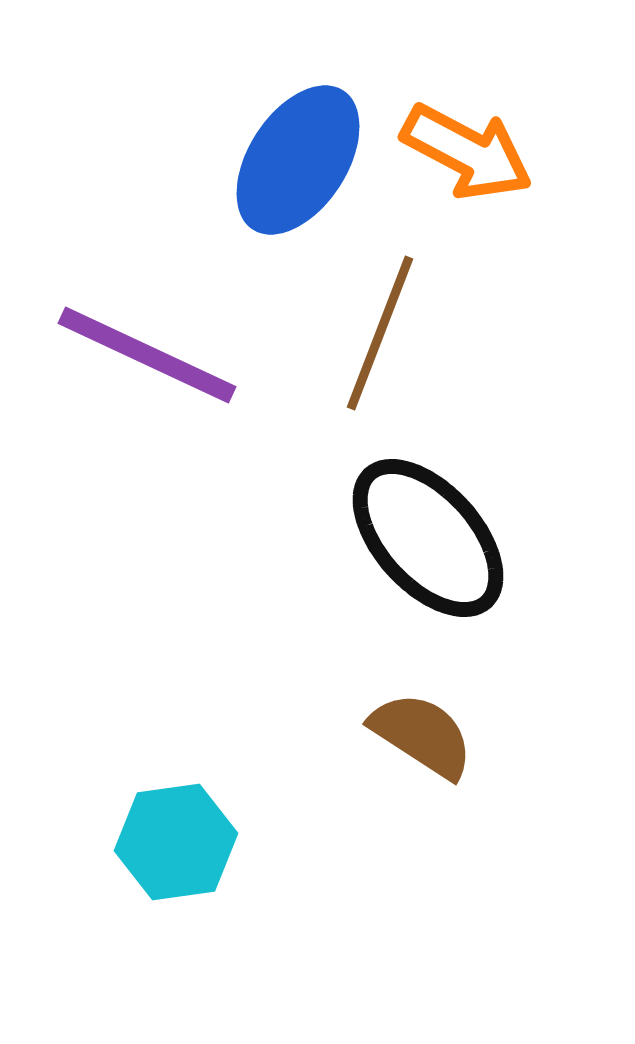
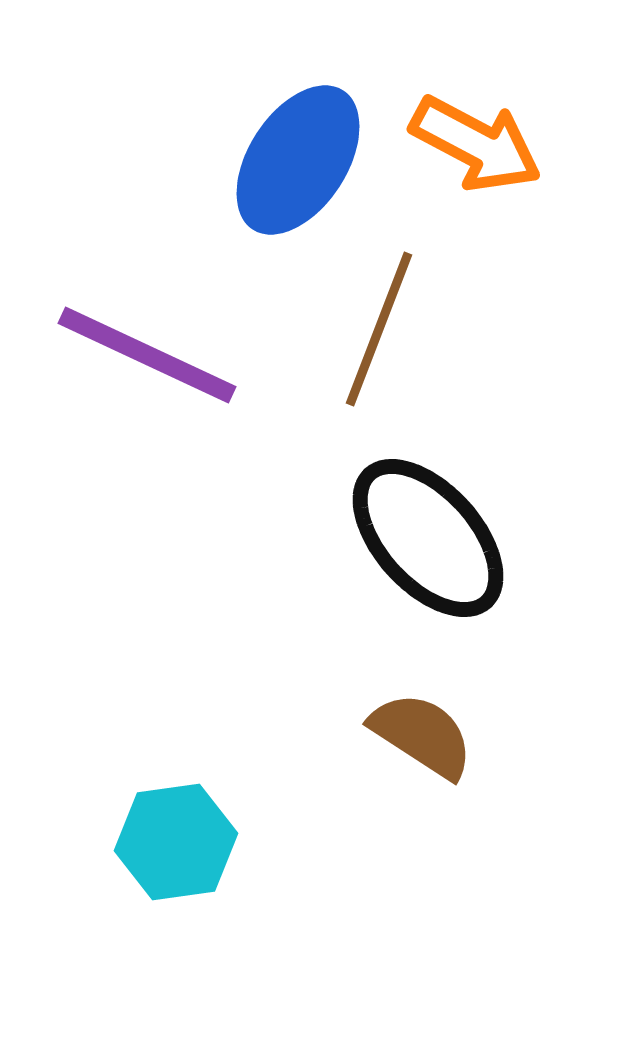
orange arrow: moved 9 px right, 8 px up
brown line: moved 1 px left, 4 px up
